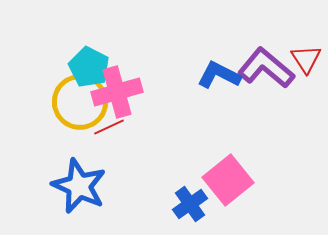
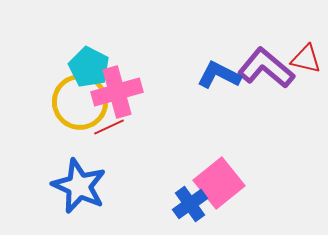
red triangle: rotated 44 degrees counterclockwise
pink square: moved 9 px left, 3 px down
